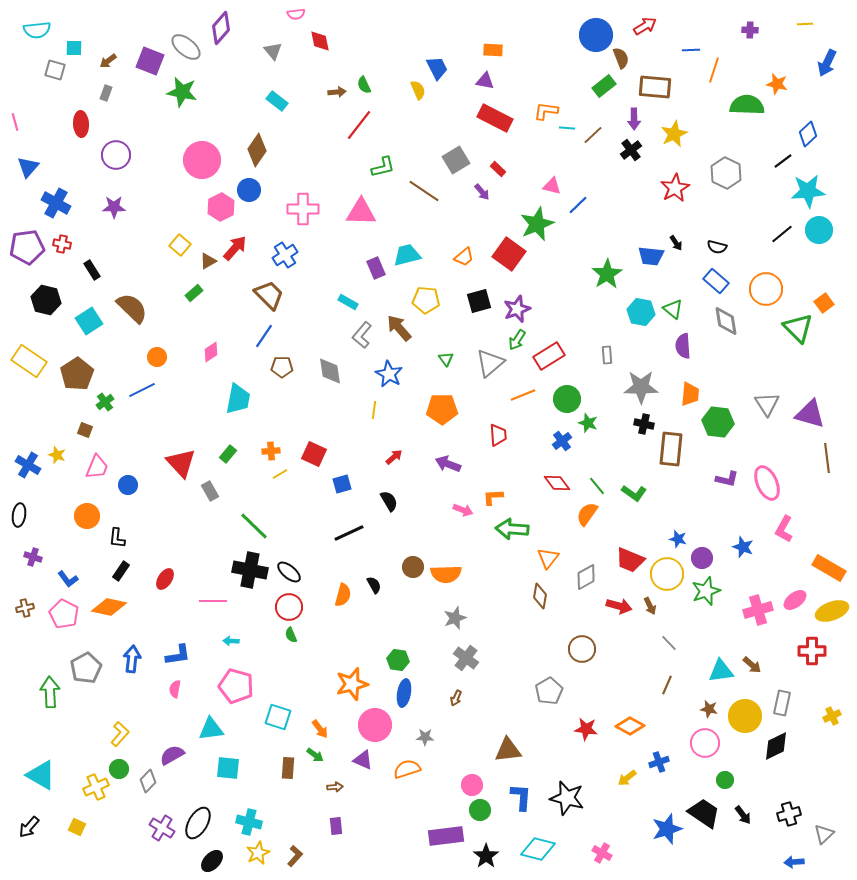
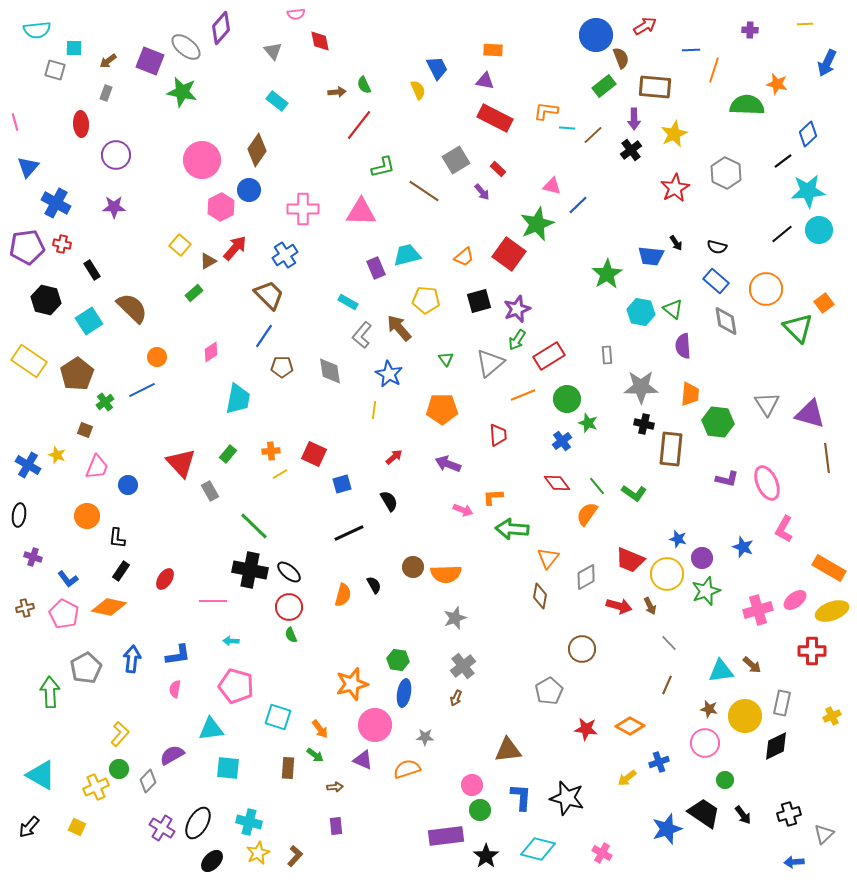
gray cross at (466, 658): moved 3 px left, 8 px down; rotated 15 degrees clockwise
